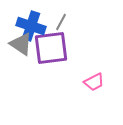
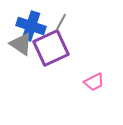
purple square: rotated 18 degrees counterclockwise
